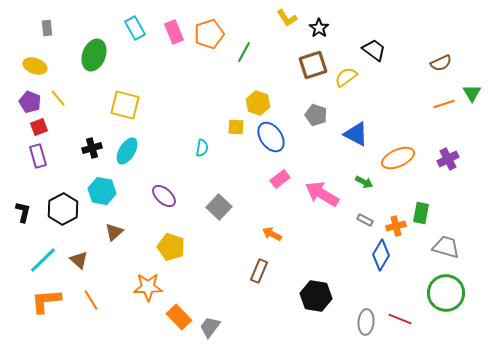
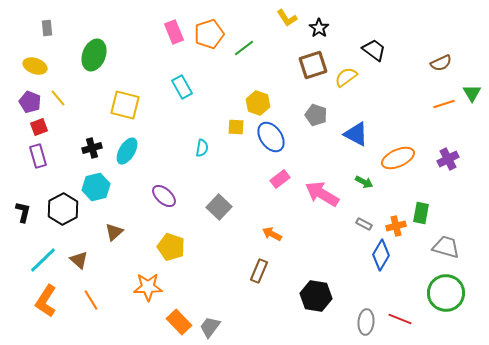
cyan rectangle at (135, 28): moved 47 px right, 59 px down
green line at (244, 52): moved 4 px up; rotated 25 degrees clockwise
cyan hexagon at (102, 191): moved 6 px left, 4 px up; rotated 24 degrees counterclockwise
gray rectangle at (365, 220): moved 1 px left, 4 px down
orange L-shape at (46, 301): rotated 52 degrees counterclockwise
orange rectangle at (179, 317): moved 5 px down
